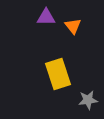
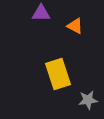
purple triangle: moved 5 px left, 4 px up
orange triangle: moved 2 px right; rotated 24 degrees counterclockwise
